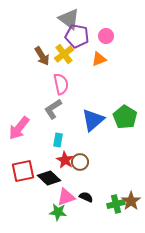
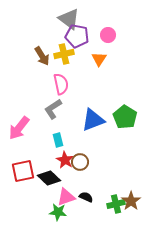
pink circle: moved 2 px right, 1 px up
yellow cross: rotated 24 degrees clockwise
orange triangle: rotated 35 degrees counterclockwise
blue triangle: rotated 20 degrees clockwise
cyan rectangle: rotated 24 degrees counterclockwise
